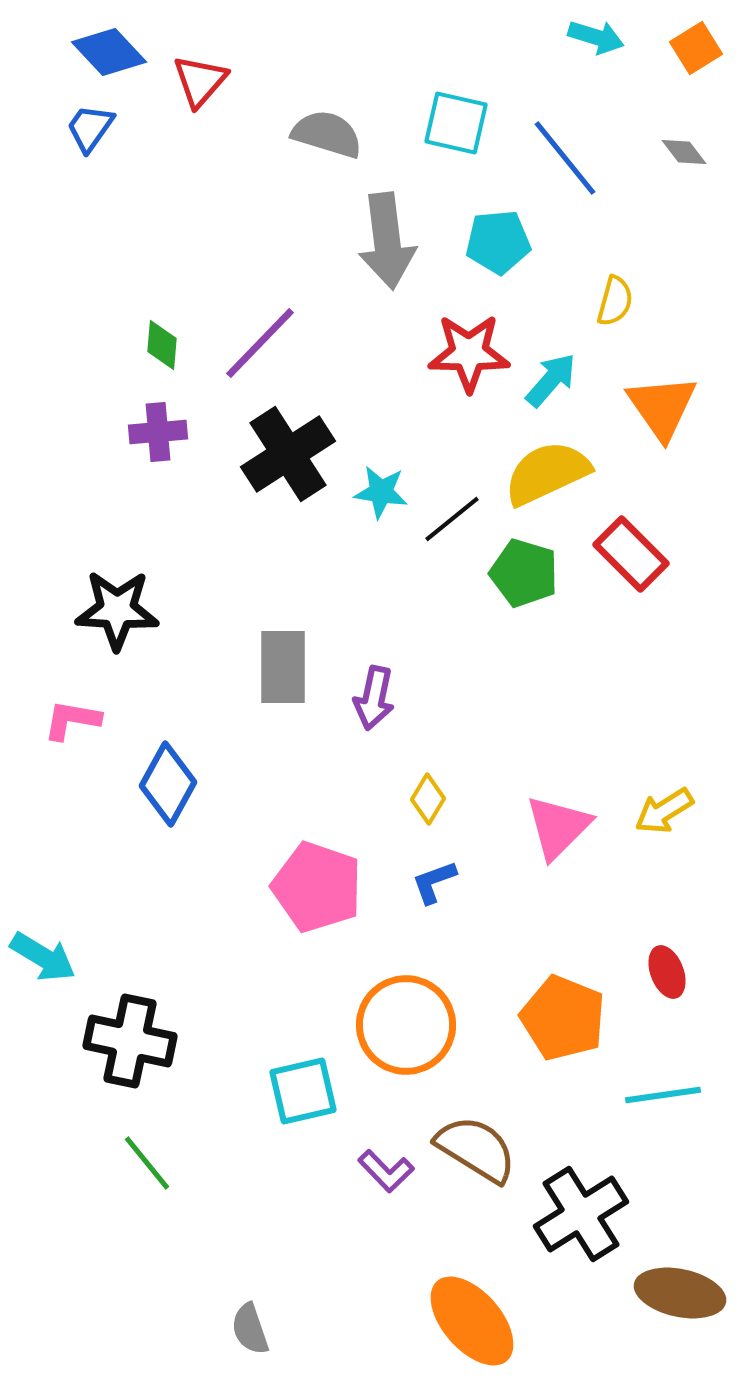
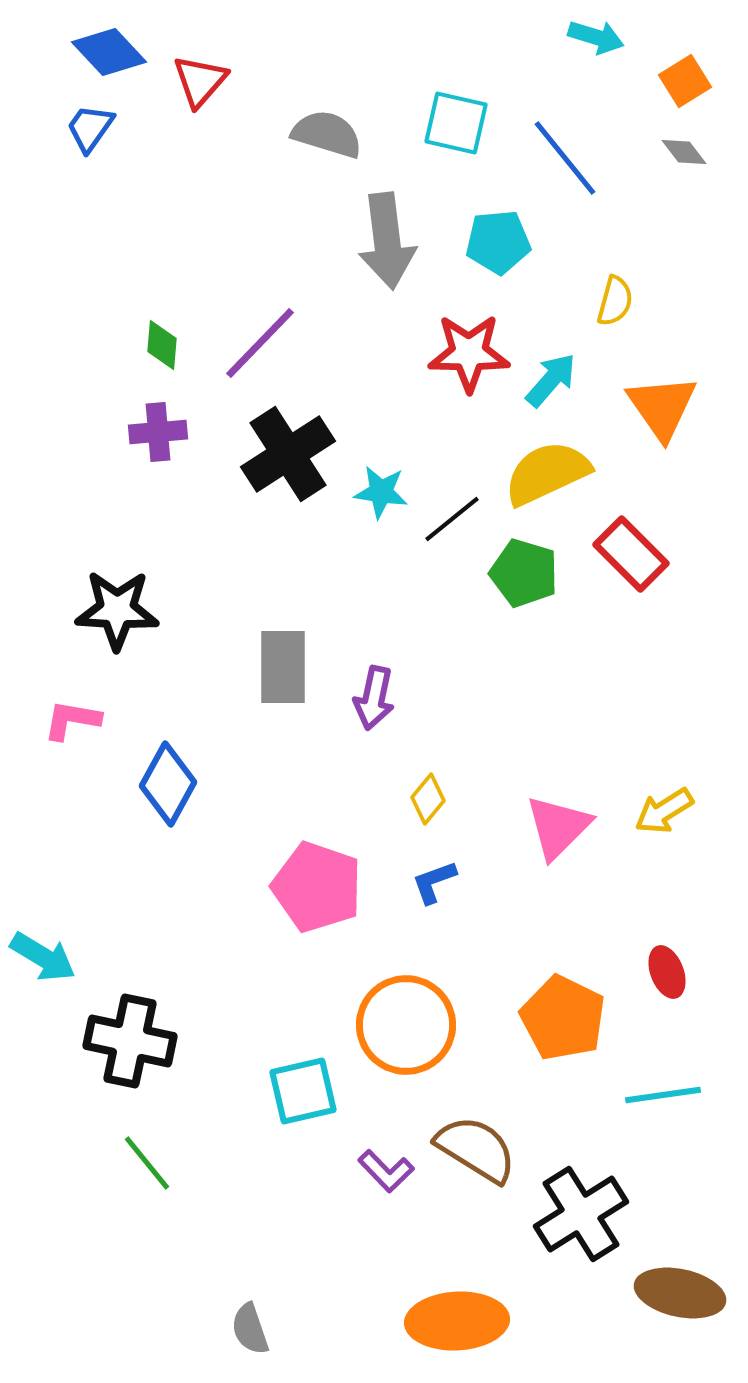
orange square at (696, 48): moved 11 px left, 33 px down
yellow diamond at (428, 799): rotated 9 degrees clockwise
orange pentagon at (563, 1018): rotated 4 degrees clockwise
orange ellipse at (472, 1321): moved 15 px left; rotated 52 degrees counterclockwise
